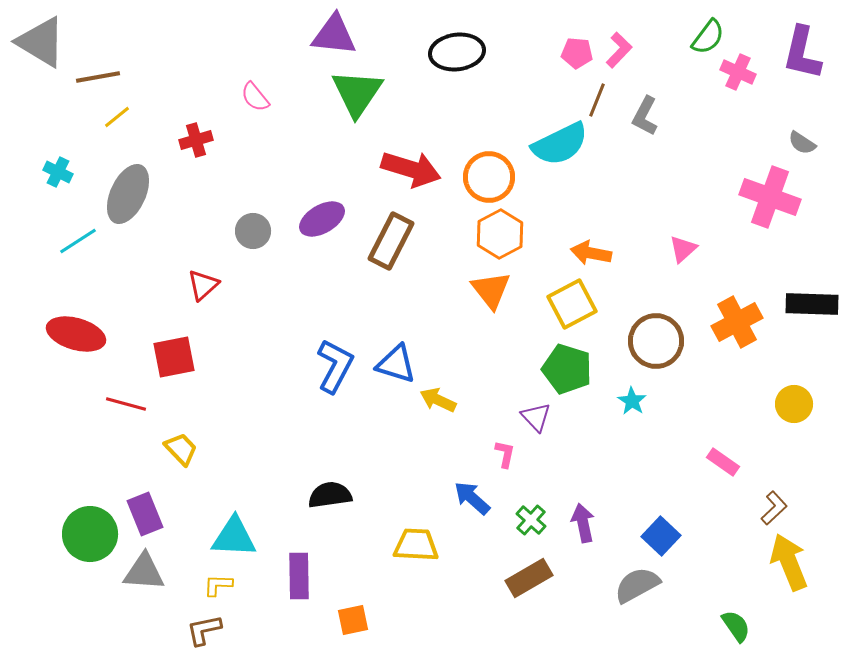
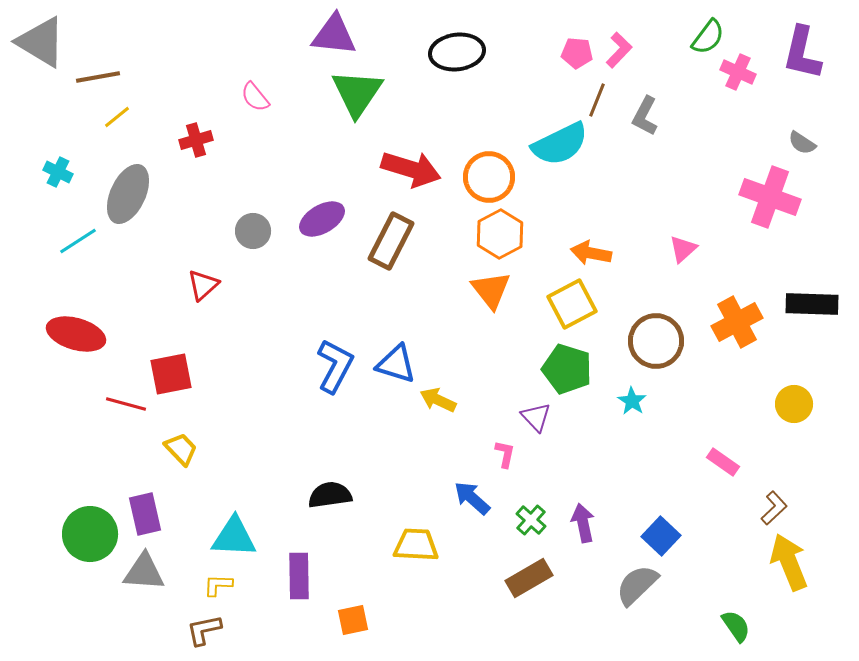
red square at (174, 357): moved 3 px left, 17 px down
purple rectangle at (145, 514): rotated 9 degrees clockwise
gray semicircle at (637, 585): rotated 15 degrees counterclockwise
